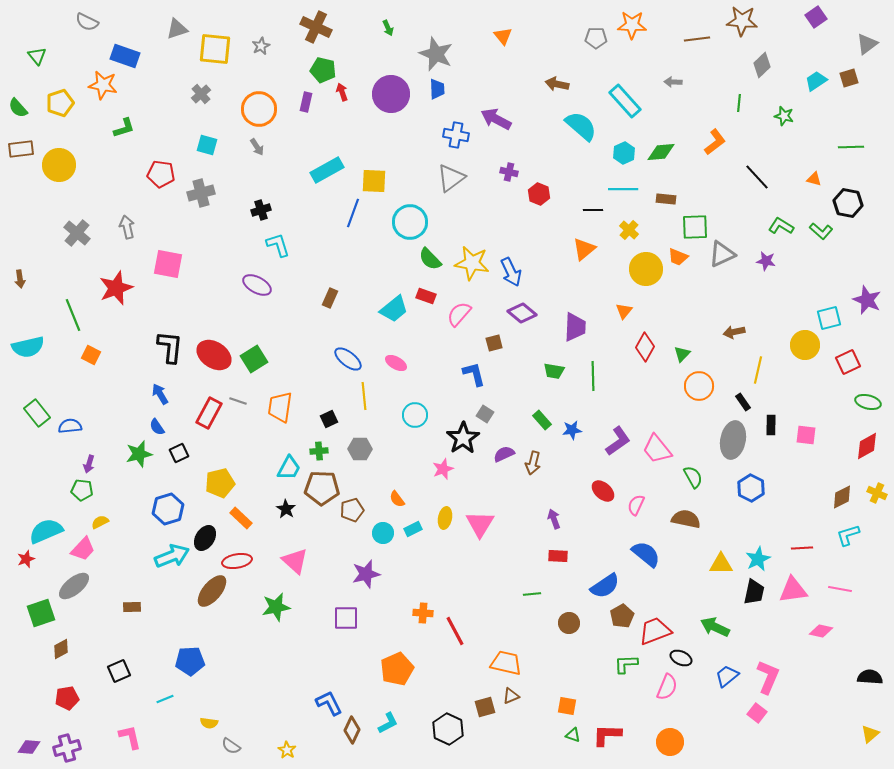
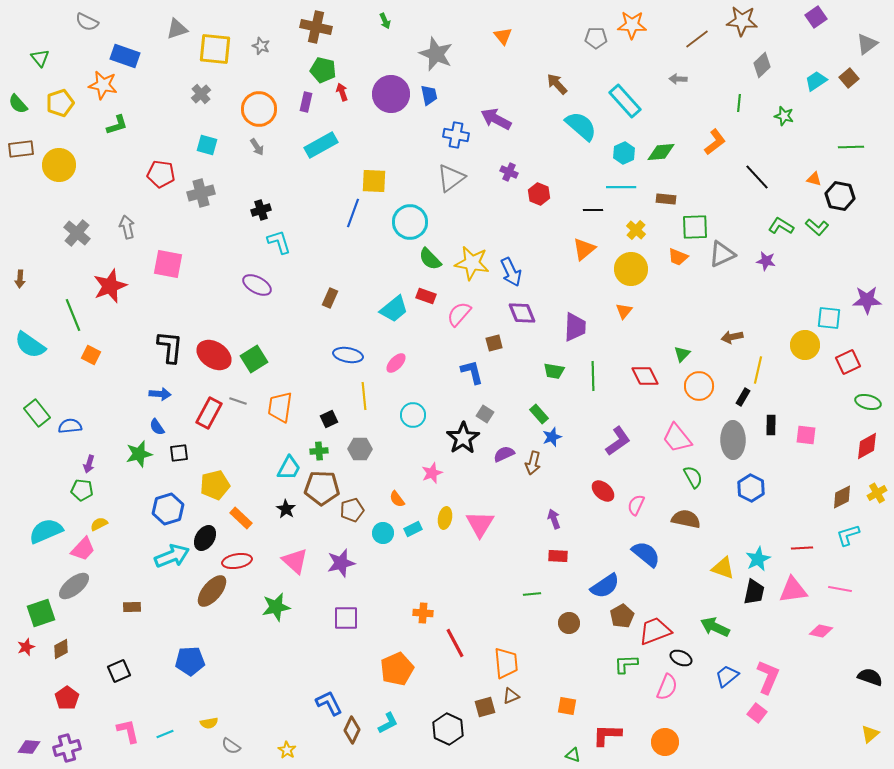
brown cross at (316, 27): rotated 12 degrees counterclockwise
green arrow at (388, 28): moved 3 px left, 7 px up
brown line at (697, 39): rotated 30 degrees counterclockwise
gray star at (261, 46): rotated 24 degrees counterclockwise
green triangle at (37, 56): moved 3 px right, 2 px down
brown square at (849, 78): rotated 24 degrees counterclockwise
gray arrow at (673, 82): moved 5 px right, 3 px up
brown arrow at (557, 84): rotated 35 degrees clockwise
blue trapezoid at (437, 89): moved 8 px left, 6 px down; rotated 10 degrees counterclockwise
green semicircle at (18, 108): moved 4 px up
green L-shape at (124, 128): moved 7 px left, 3 px up
cyan rectangle at (327, 170): moved 6 px left, 25 px up
purple cross at (509, 172): rotated 12 degrees clockwise
cyan line at (623, 189): moved 2 px left, 2 px up
black hexagon at (848, 203): moved 8 px left, 7 px up
yellow cross at (629, 230): moved 7 px right
green L-shape at (821, 231): moved 4 px left, 4 px up
cyan L-shape at (278, 245): moved 1 px right, 3 px up
yellow circle at (646, 269): moved 15 px left
brown arrow at (20, 279): rotated 12 degrees clockwise
red star at (116, 288): moved 6 px left, 2 px up
purple star at (867, 300): rotated 24 degrees counterclockwise
purple diamond at (522, 313): rotated 28 degrees clockwise
cyan square at (829, 318): rotated 20 degrees clockwise
brown arrow at (734, 332): moved 2 px left, 5 px down
cyan semicircle at (28, 347): moved 2 px right, 2 px up; rotated 48 degrees clockwise
red diamond at (645, 347): moved 29 px down; rotated 56 degrees counterclockwise
blue ellipse at (348, 359): moved 4 px up; rotated 28 degrees counterclockwise
pink ellipse at (396, 363): rotated 75 degrees counterclockwise
blue L-shape at (474, 374): moved 2 px left, 2 px up
blue arrow at (160, 394): rotated 125 degrees clockwise
black rectangle at (743, 402): moved 5 px up; rotated 66 degrees clockwise
cyan circle at (415, 415): moved 2 px left
green rectangle at (542, 420): moved 3 px left, 6 px up
blue star at (572, 430): moved 20 px left, 7 px down; rotated 12 degrees counterclockwise
gray ellipse at (733, 440): rotated 12 degrees counterclockwise
pink trapezoid at (657, 449): moved 20 px right, 11 px up
black square at (179, 453): rotated 18 degrees clockwise
pink star at (443, 469): moved 11 px left, 4 px down
yellow pentagon at (220, 483): moved 5 px left, 2 px down
yellow cross at (877, 493): rotated 36 degrees clockwise
yellow semicircle at (100, 522): moved 1 px left, 2 px down
red star at (26, 559): moved 88 px down
yellow triangle at (721, 564): moved 2 px right, 4 px down; rotated 20 degrees clockwise
purple star at (366, 574): moved 25 px left, 11 px up
red line at (455, 631): moved 12 px down
orange trapezoid at (506, 663): rotated 72 degrees clockwise
black semicircle at (870, 677): rotated 15 degrees clockwise
red pentagon at (67, 698): rotated 25 degrees counterclockwise
cyan line at (165, 699): moved 35 px down
yellow semicircle at (209, 723): rotated 18 degrees counterclockwise
green triangle at (573, 735): moved 20 px down
pink L-shape at (130, 737): moved 2 px left, 6 px up
orange circle at (670, 742): moved 5 px left
